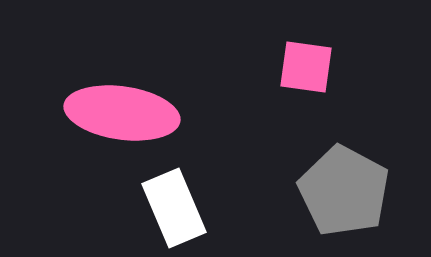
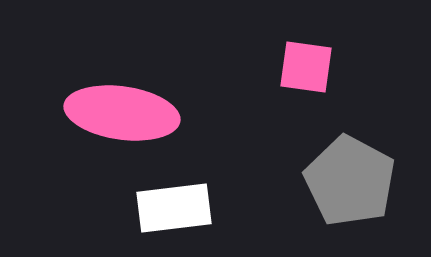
gray pentagon: moved 6 px right, 10 px up
white rectangle: rotated 74 degrees counterclockwise
